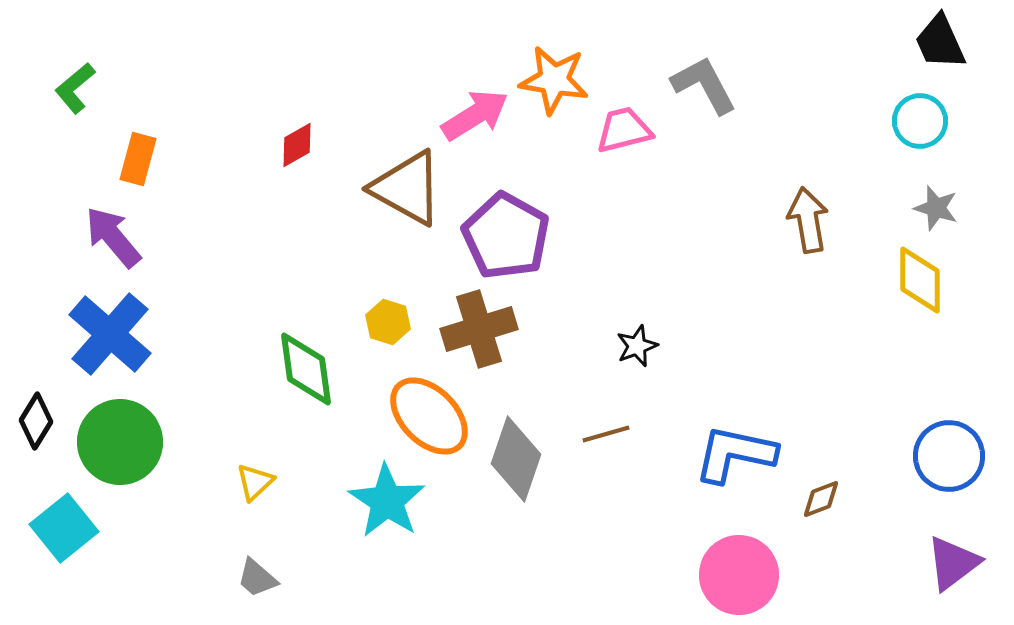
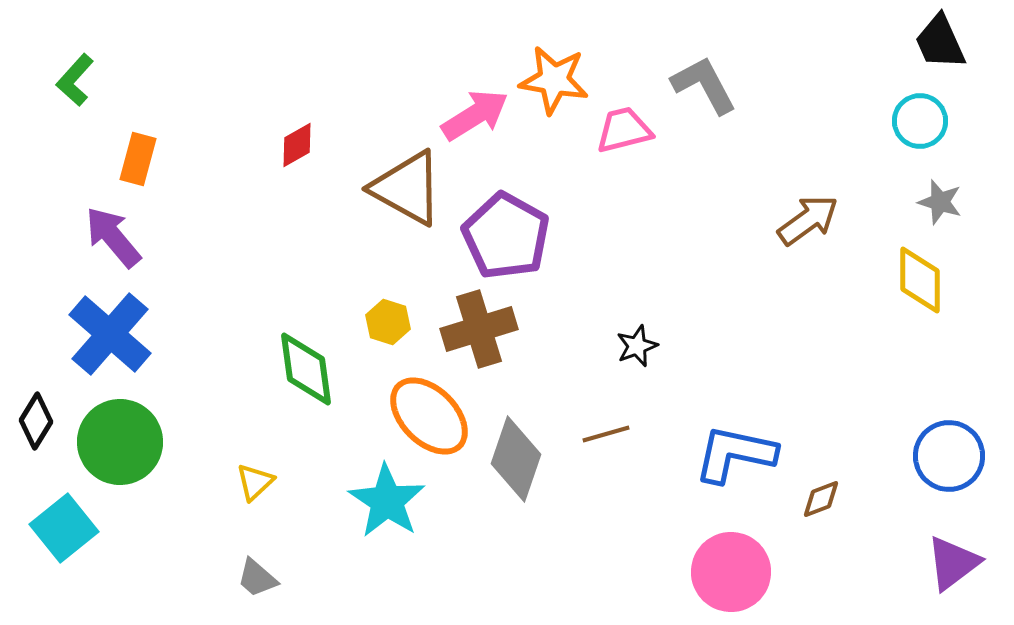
green L-shape: moved 8 px up; rotated 8 degrees counterclockwise
gray star: moved 4 px right, 6 px up
brown arrow: rotated 64 degrees clockwise
pink circle: moved 8 px left, 3 px up
